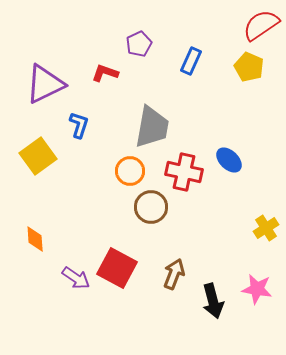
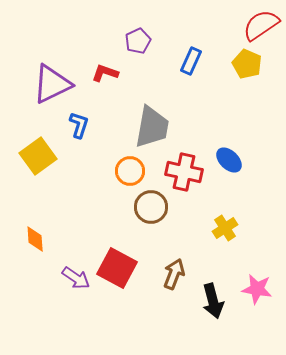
purple pentagon: moved 1 px left, 3 px up
yellow pentagon: moved 2 px left, 3 px up
purple triangle: moved 7 px right
yellow cross: moved 41 px left
